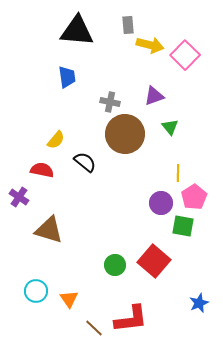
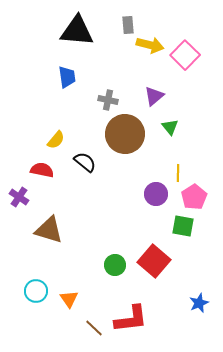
purple triangle: rotated 20 degrees counterclockwise
gray cross: moved 2 px left, 2 px up
purple circle: moved 5 px left, 9 px up
